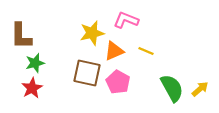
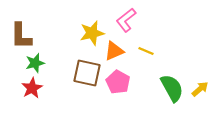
pink L-shape: rotated 60 degrees counterclockwise
